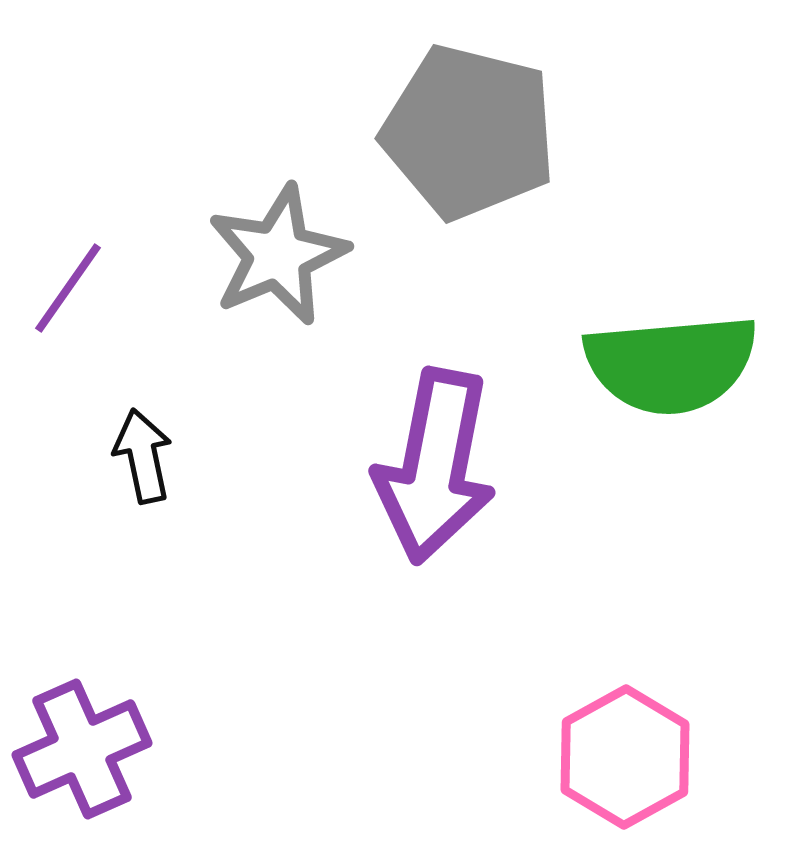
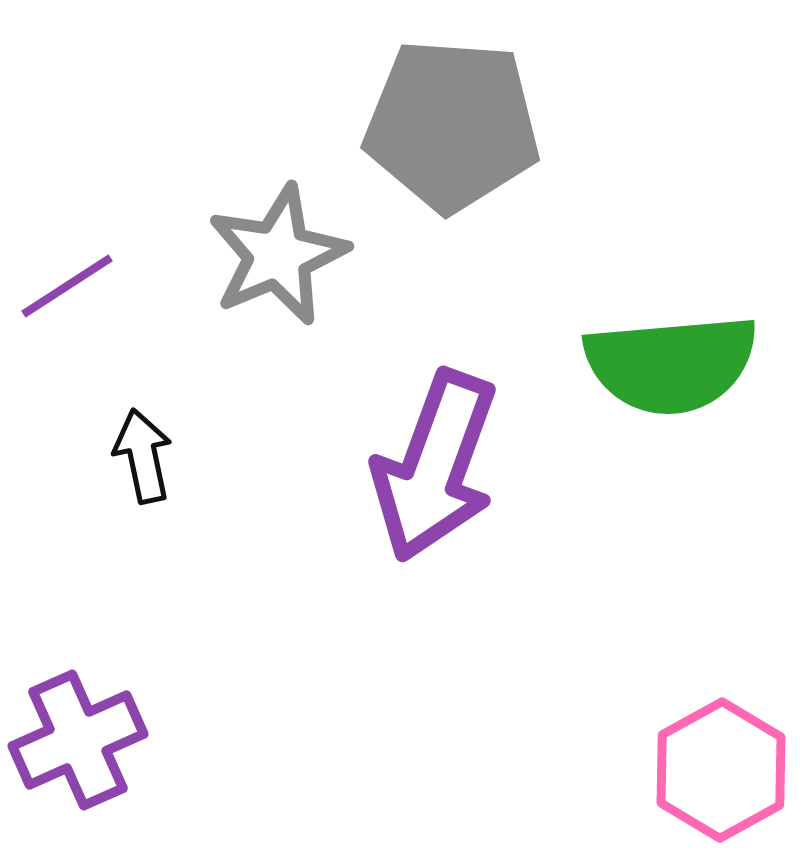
gray pentagon: moved 17 px left, 7 px up; rotated 10 degrees counterclockwise
purple line: moved 1 px left, 2 px up; rotated 22 degrees clockwise
purple arrow: rotated 9 degrees clockwise
purple cross: moved 4 px left, 9 px up
pink hexagon: moved 96 px right, 13 px down
